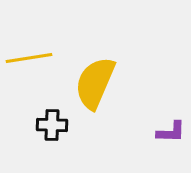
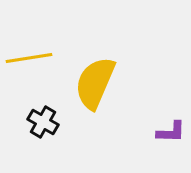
black cross: moved 9 px left, 3 px up; rotated 28 degrees clockwise
